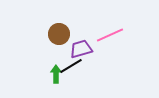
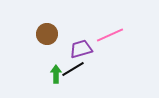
brown circle: moved 12 px left
black line: moved 2 px right, 3 px down
